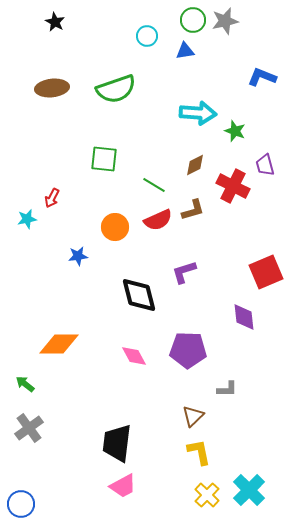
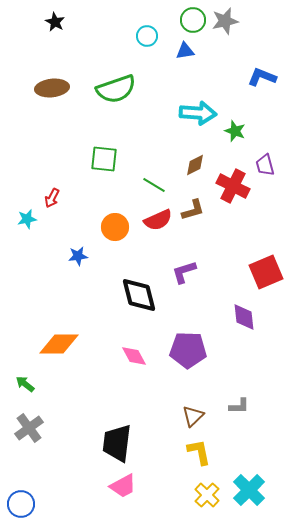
gray L-shape: moved 12 px right, 17 px down
